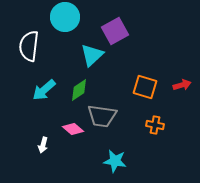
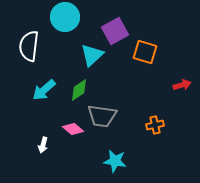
orange square: moved 35 px up
orange cross: rotated 24 degrees counterclockwise
